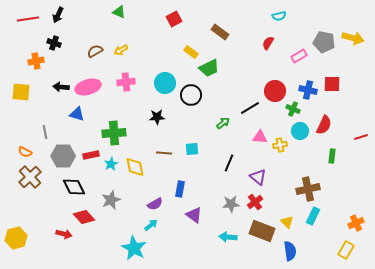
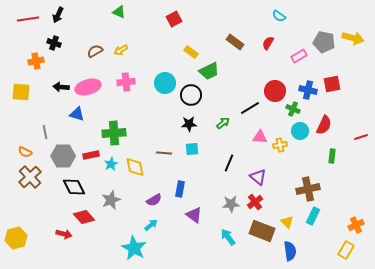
cyan semicircle at (279, 16): rotated 48 degrees clockwise
brown rectangle at (220, 32): moved 15 px right, 10 px down
green trapezoid at (209, 68): moved 3 px down
red square at (332, 84): rotated 12 degrees counterclockwise
black star at (157, 117): moved 32 px right, 7 px down
purple semicircle at (155, 204): moved 1 px left, 4 px up
orange cross at (356, 223): moved 2 px down
cyan arrow at (228, 237): rotated 48 degrees clockwise
